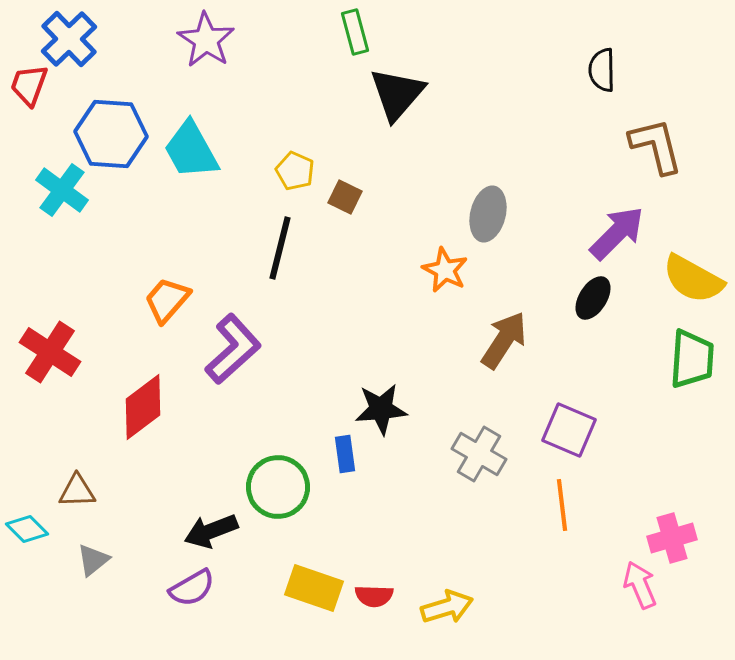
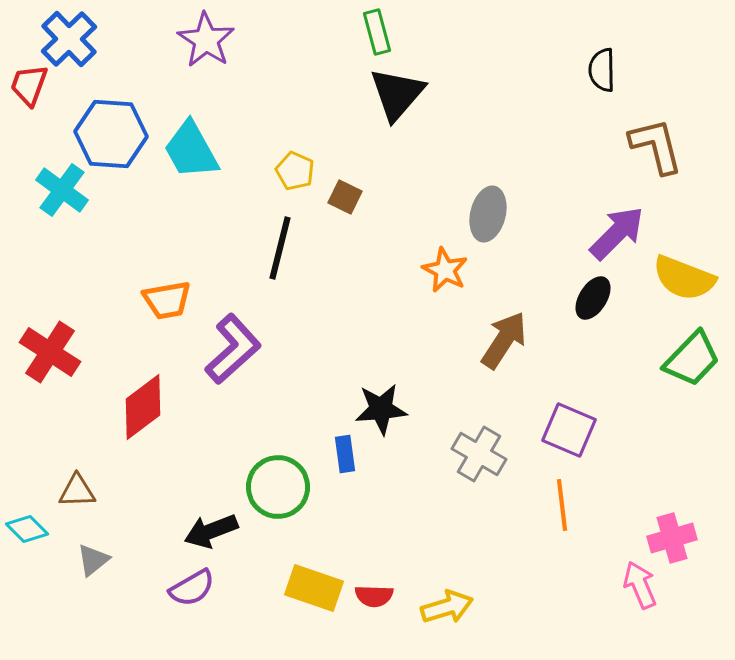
green rectangle: moved 22 px right
yellow semicircle: moved 9 px left, 1 px up; rotated 8 degrees counterclockwise
orange trapezoid: rotated 141 degrees counterclockwise
green trapezoid: rotated 40 degrees clockwise
